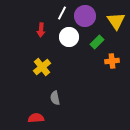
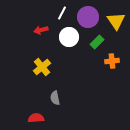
purple circle: moved 3 px right, 1 px down
red arrow: rotated 72 degrees clockwise
